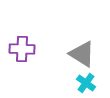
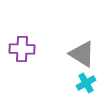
cyan cross: rotated 24 degrees clockwise
